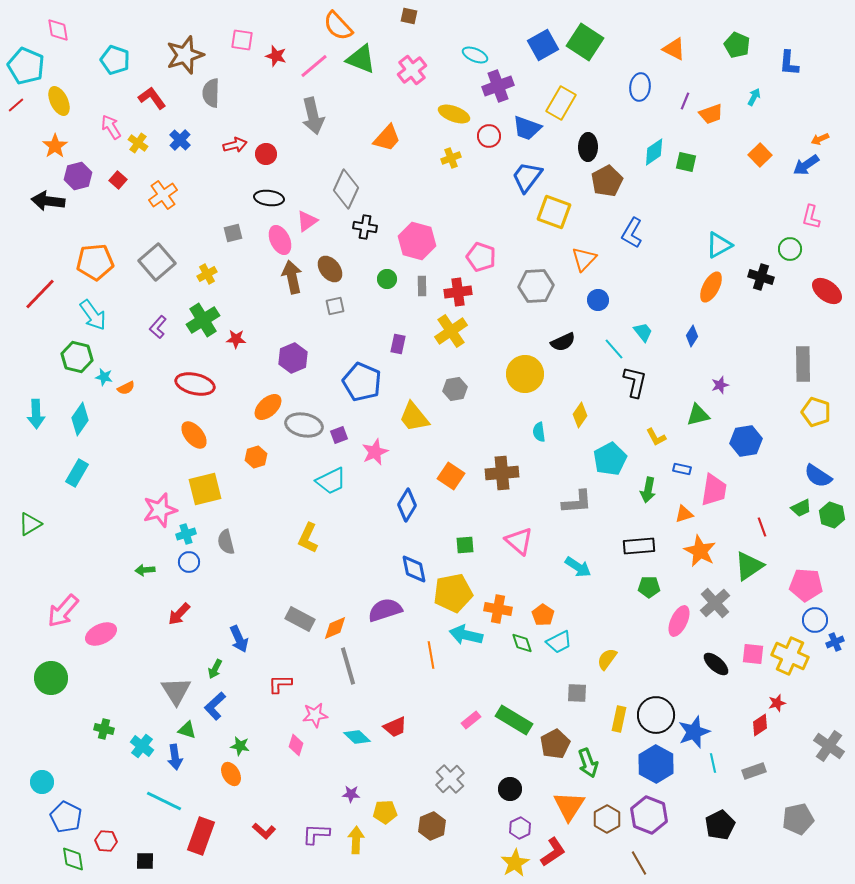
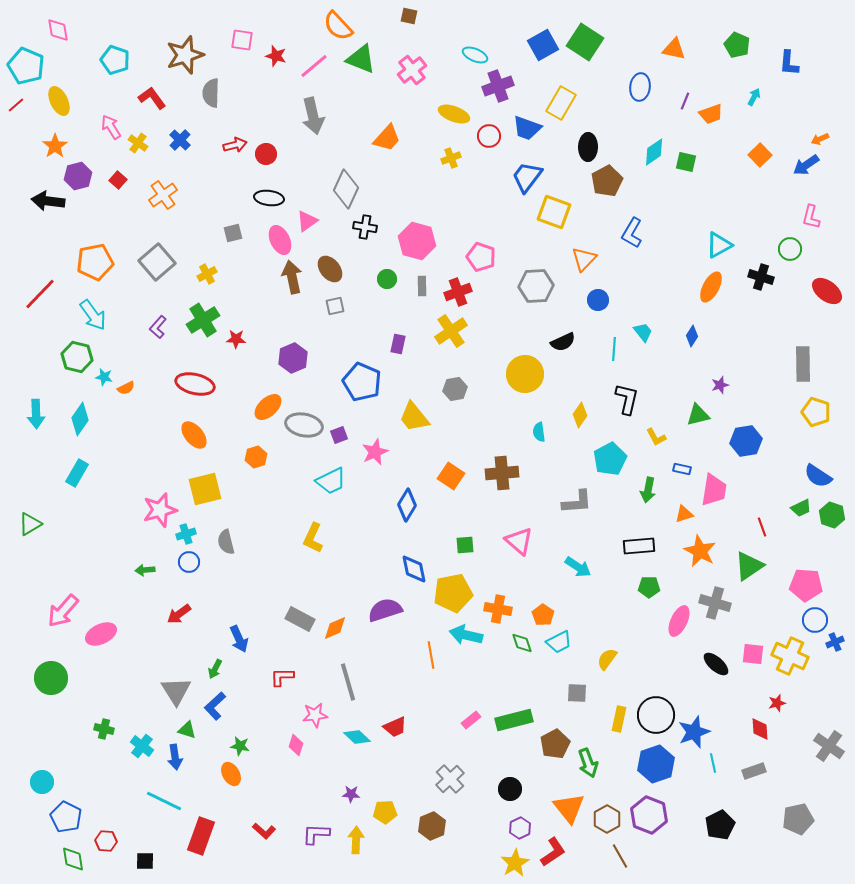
orange triangle at (674, 49): rotated 15 degrees counterclockwise
orange pentagon at (95, 262): rotated 6 degrees counterclockwise
red cross at (458, 292): rotated 12 degrees counterclockwise
cyan line at (614, 349): rotated 45 degrees clockwise
black L-shape at (635, 382): moved 8 px left, 17 px down
yellow L-shape at (308, 538): moved 5 px right
gray cross at (715, 603): rotated 32 degrees counterclockwise
red arrow at (179, 614): rotated 10 degrees clockwise
gray line at (348, 666): moved 16 px down
red L-shape at (280, 684): moved 2 px right, 7 px up
green rectangle at (514, 720): rotated 45 degrees counterclockwise
red diamond at (760, 725): moved 4 px down; rotated 60 degrees counterclockwise
blue hexagon at (656, 764): rotated 12 degrees clockwise
orange triangle at (569, 806): moved 2 px down; rotated 12 degrees counterclockwise
brown line at (639, 863): moved 19 px left, 7 px up
